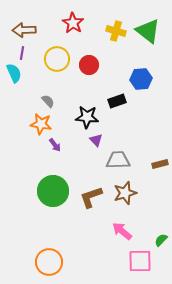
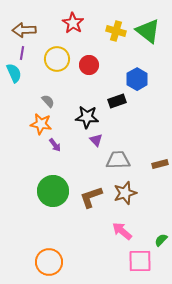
blue hexagon: moved 4 px left; rotated 25 degrees counterclockwise
